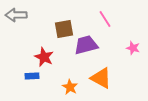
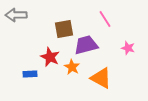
pink star: moved 5 px left
red star: moved 6 px right
blue rectangle: moved 2 px left, 2 px up
orange star: moved 2 px right, 20 px up
